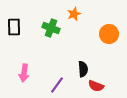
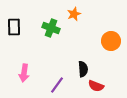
orange circle: moved 2 px right, 7 px down
